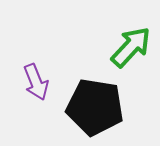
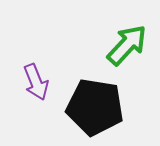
green arrow: moved 4 px left, 2 px up
